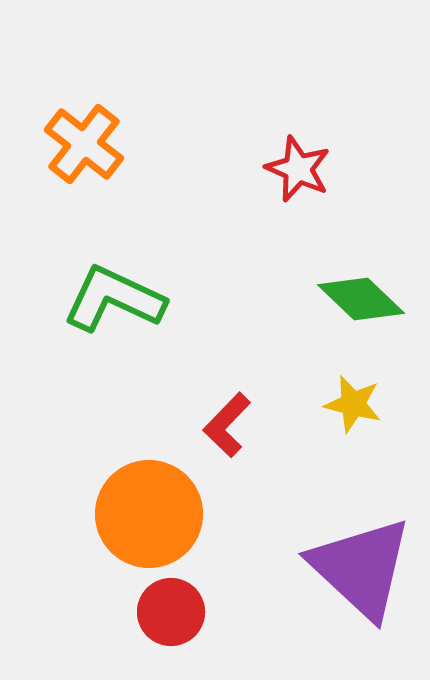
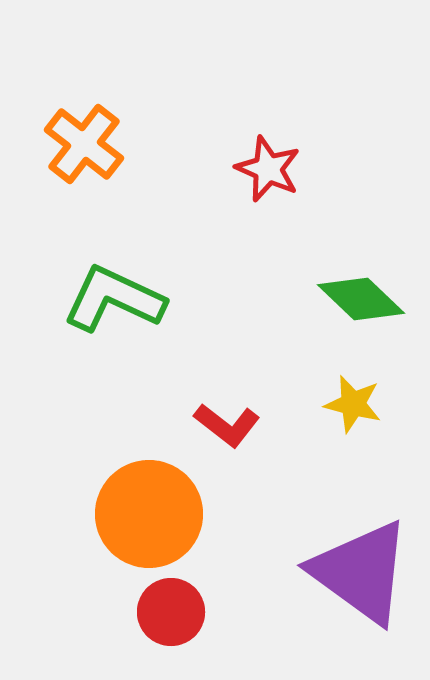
red star: moved 30 px left
red L-shape: rotated 96 degrees counterclockwise
purple triangle: moved 4 px down; rotated 7 degrees counterclockwise
